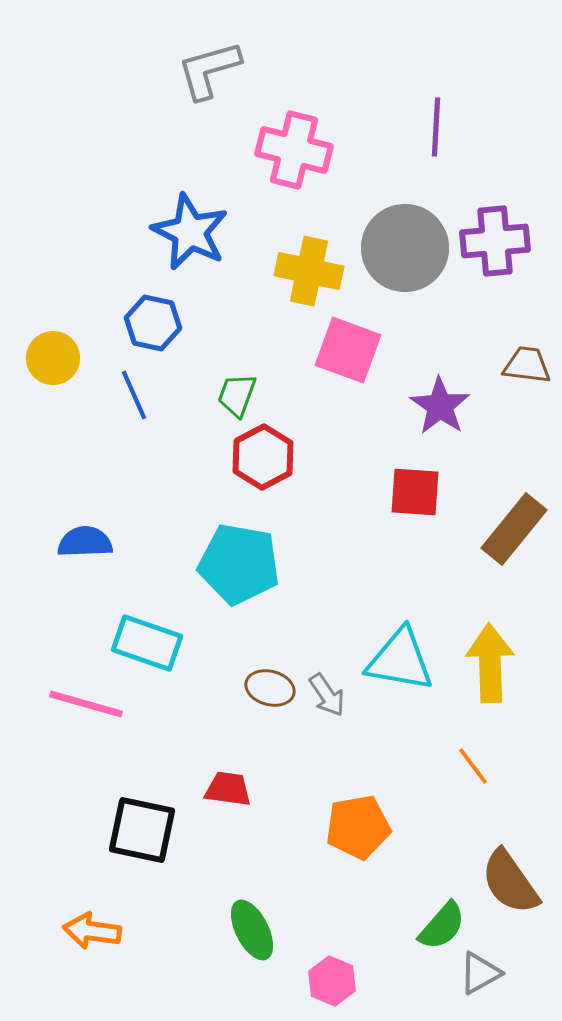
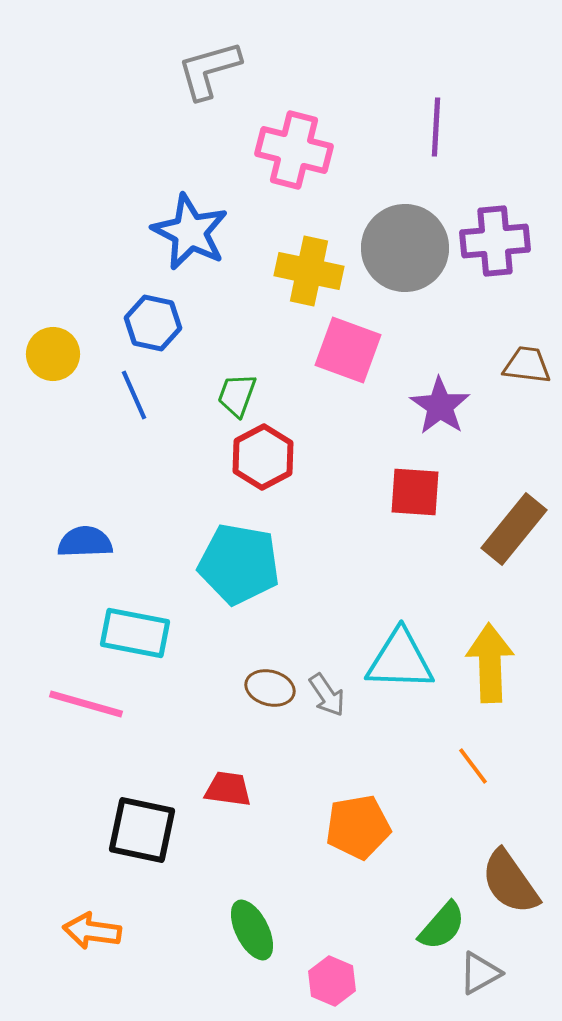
yellow circle: moved 4 px up
cyan rectangle: moved 12 px left, 10 px up; rotated 8 degrees counterclockwise
cyan triangle: rotated 8 degrees counterclockwise
